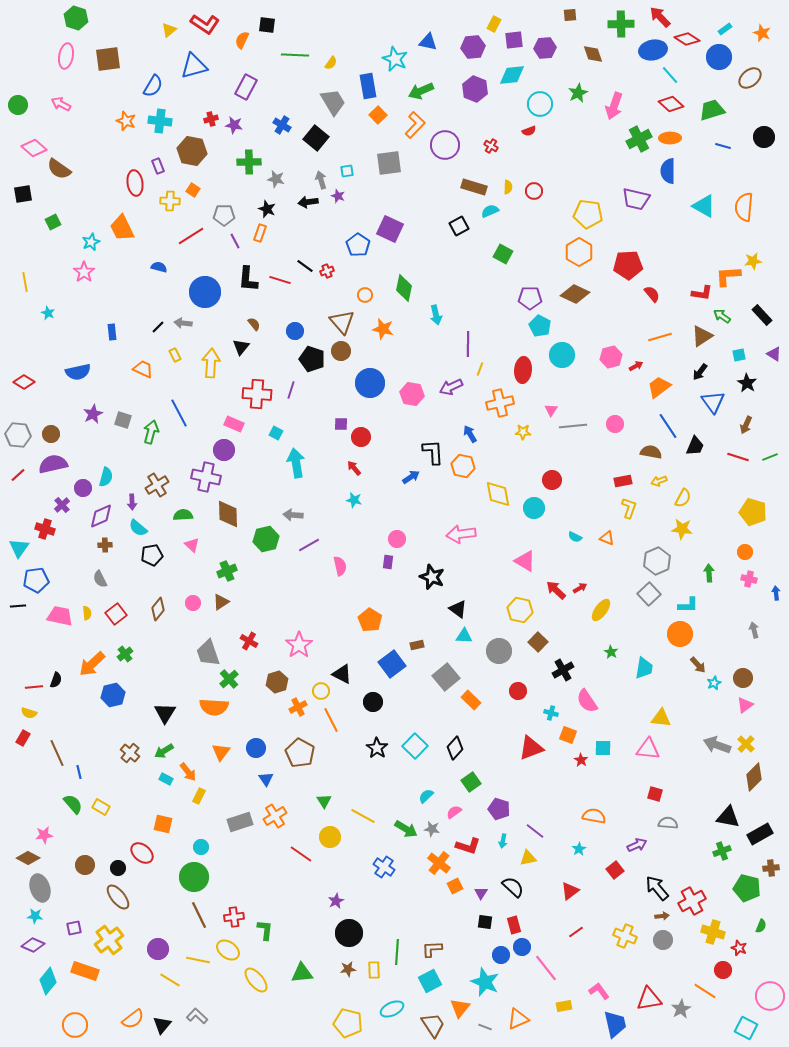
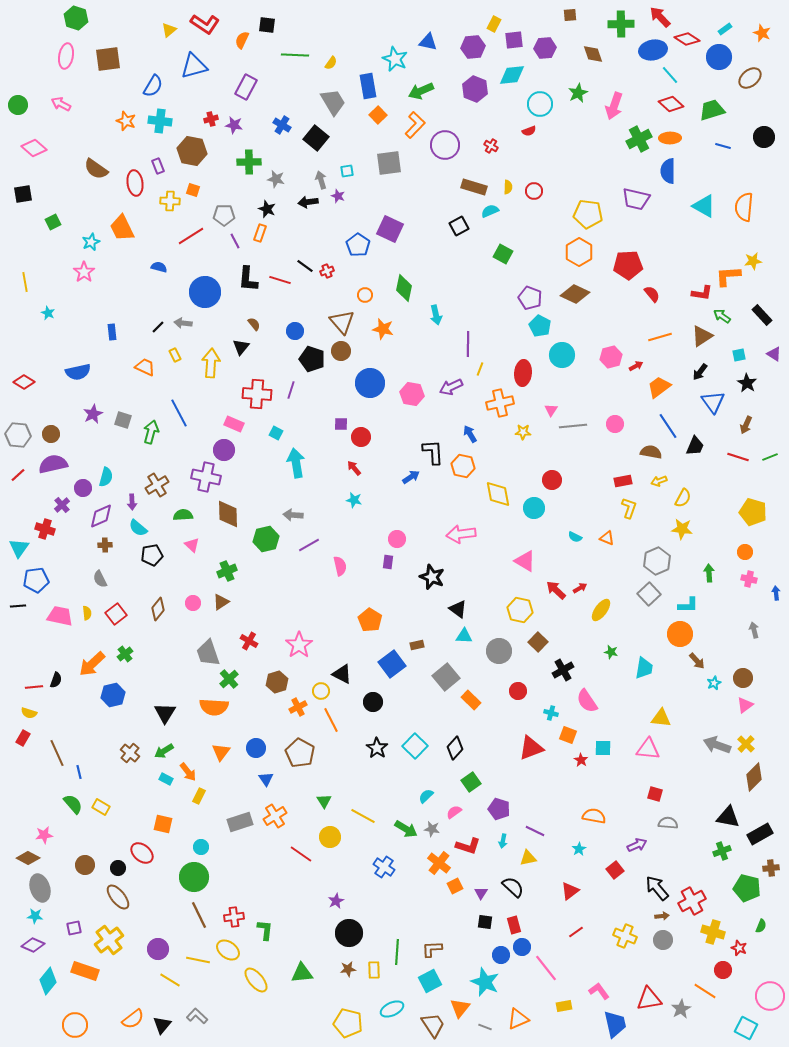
brown semicircle at (59, 169): moved 37 px right
orange square at (193, 190): rotated 16 degrees counterclockwise
purple pentagon at (530, 298): rotated 20 degrees clockwise
orange trapezoid at (143, 369): moved 2 px right, 2 px up
red ellipse at (523, 370): moved 3 px down
green star at (611, 652): rotated 16 degrees counterclockwise
brown arrow at (698, 665): moved 1 px left, 4 px up
purple line at (535, 831): rotated 12 degrees counterclockwise
